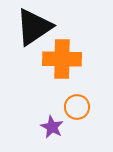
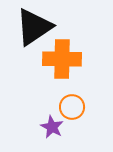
orange circle: moved 5 px left
